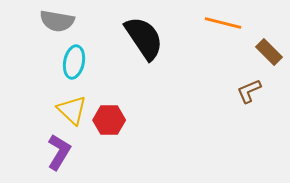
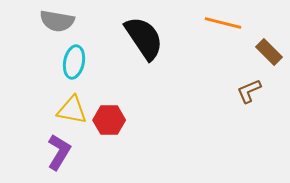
yellow triangle: rotated 32 degrees counterclockwise
